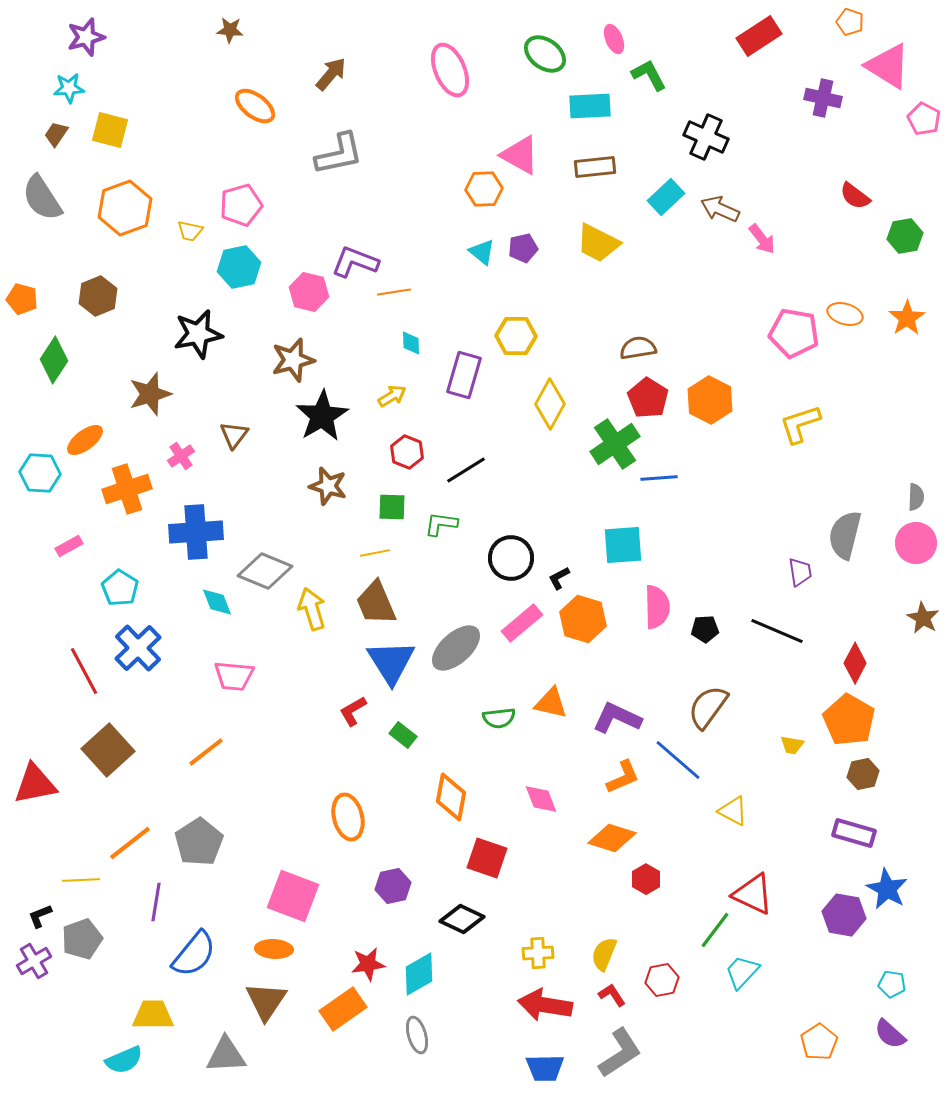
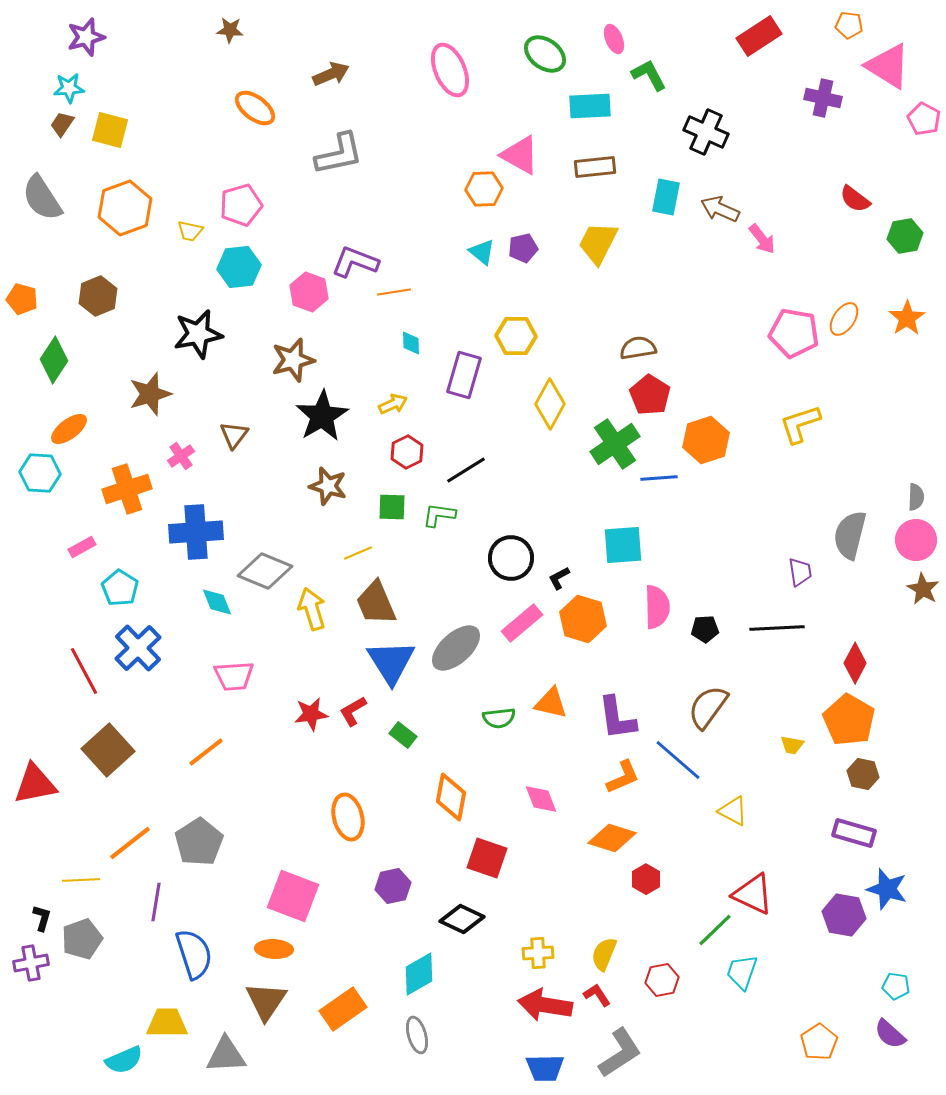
orange pentagon at (850, 22): moved 1 px left, 3 px down; rotated 12 degrees counterclockwise
brown arrow at (331, 74): rotated 27 degrees clockwise
orange ellipse at (255, 106): moved 2 px down
brown trapezoid at (56, 134): moved 6 px right, 10 px up
black cross at (706, 137): moved 5 px up
red semicircle at (855, 196): moved 3 px down
cyan rectangle at (666, 197): rotated 36 degrees counterclockwise
yellow trapezoid at (598, 243): rotated 90 degrees clockwise
cyan hexagon at (239, 267): rotated 6 degrees clockwise
pink hexagon at (309, 292): rotated 6 degrees clockwise
orange ellipse at (845, 314): moved 1 px left, 5 px down; rotated 72 degrees counterclockwise
yellow arrow at (392, 396): moved 1 px right, 8 px down; rotated 8 degrees clockwise
red pentagon at (648, 398): moved 2 px right, 3 px up
orange hexagon at (710, 400): moved 4 px left, 40 px down; rotated 15 degrees clockwise
orange ellipse at (85, 440): moved 16 px left, 11 px up
red hexagon at (407, 452): rotated 12 degrees clockwise
green L-shape at (441, 524): moved 2 px left, 9 px up
gray semicircle at (845, 535): moved 5 px right
pink circle at (916, 543): moved 3 px up
pink rectangle at (69, 546): moved 13 px right, 1 px down
yellow line at (375, 553): moved 17 px left; rotated 12 degrees counterclockwise
brown star at (923, 618): moved 29 px up
black line at (777, 631): moved 3 px up; rotated 26 degrees counterclockwise
pink trapezoid at (234, 676): rotated 9 degrees counterclockwise
purple L-shape at (617, 718): rotated 123 degrees counterclockwise
brown hexagon at (863, 774): rotated 24 degrees clockwise
blue star at (887, 889): rotated 12 degrees counterclockwise
black L-shape at (40, 916): moved 2 px right, 2 px down; rotated 128 degrees clockwise
green line at (715, 930): rotated 9 degrees clockwise
blue semicircle at (194, 954): rotated 57 degrees counterclockwise
purple cross at (34, 961): moved 3 px left, 2 px down; rotated 20 degrees clockwise
red star at (368, 964): moved 57 px left, 250 px up
cyan trapezoid at (742, 972): rotated 24 degrees counterclockwise
cyan pentagon at (892, 984): moved 4 px right, 2 px down
red L-shape at (612, 995): moved 15 px left
yellow trapezoid at (153, 1015): moved 14 px right, 8 px down
